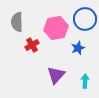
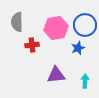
blue circle: moved 6 px down
red cross: rotated 24 degrees clockwise
purple triangle: rotated 42 degrees clockwise
